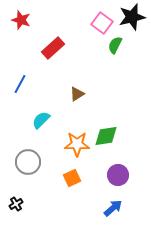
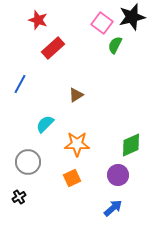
red star: moved 17 px right
brown triangle: moved 1 px left, 1 px down
cyan semicircle: moved 4 px right, 4 px down
green diamond: moved 25 px right, 9 px down; rotated 15 degrees counterclockwise
black cross: moved 3 px right, 7 px up
